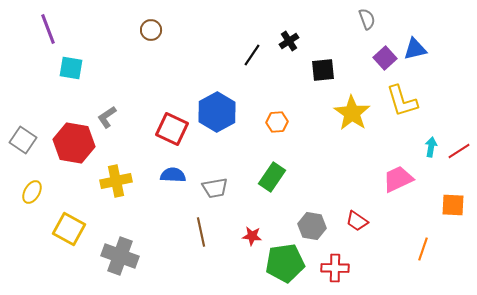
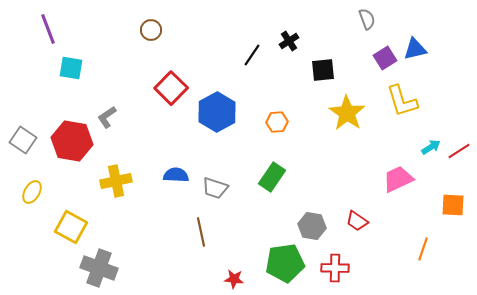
purple square: rotated 10 degrees clockwise
yellow star: moved 5 px left
red square: moved 1 px left, 41 px up; rotated 20 degrees clockwise
red hexagon: moved 2 px left, 2 px up
cyan arrow: rotated 48 degrees clockwise
blue semicircle: moved 3 px right
gray trapezoid: rotated 28 degrees clockwise
yellow square: moved 2 px right, 2 px up
red star: moved 18 px left, 43 px down
gray cross: moved 21 px left, 12 px down
